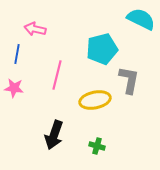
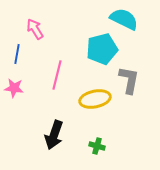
cyan semicircle: moved 17 px left
pink arrow: rotated 45 degrees clockwise
yellow ellipse: moved 1 px up
